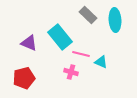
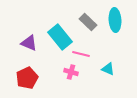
gray rectangle: moved 7 px down
cyan triangle: moved 7 px right, 7 px down
red pentagon: moved 3 px right; rotated 10 degrees counterclockwise
